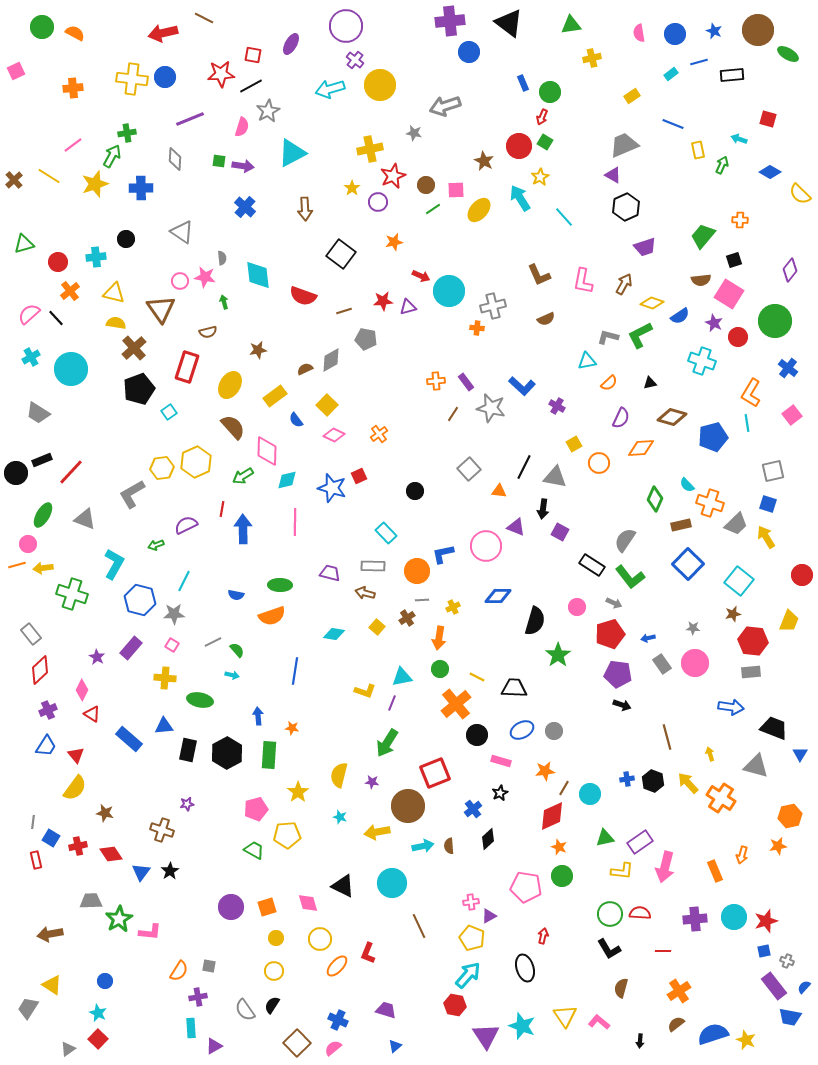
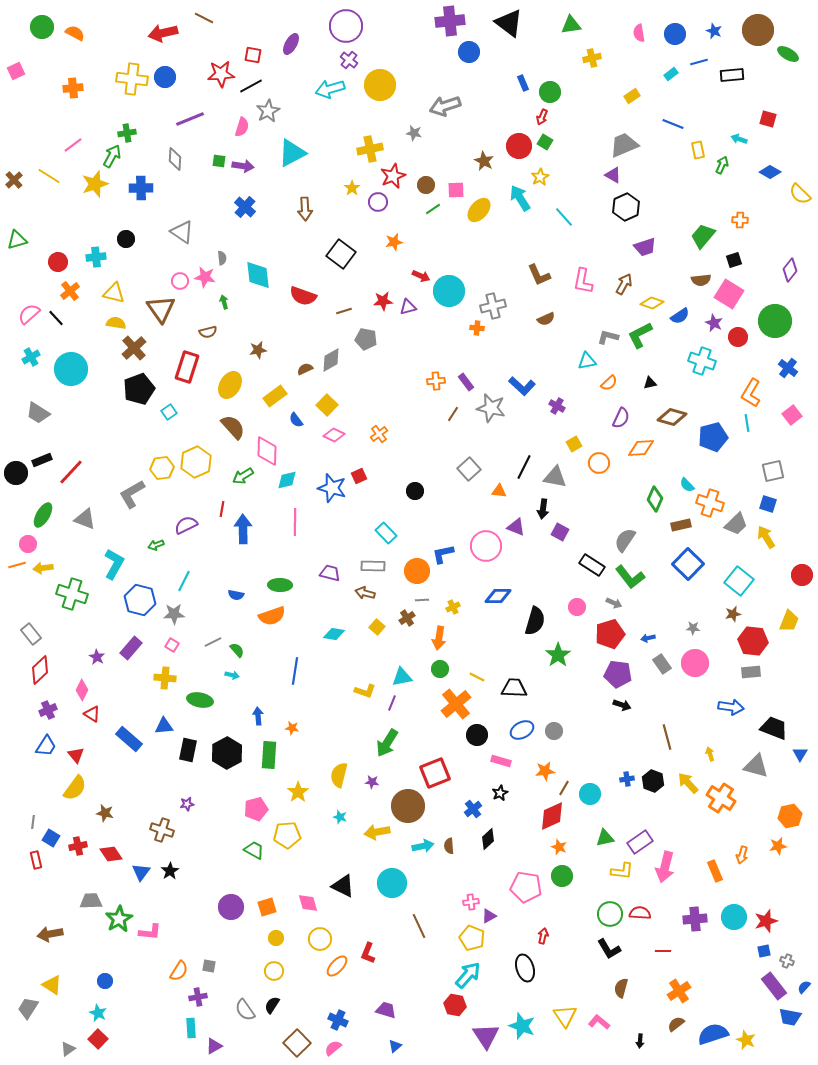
purple cross at (355, 60): moved 6 px left
green triangle at (24, 244): moved 7 px left, 4 px up
